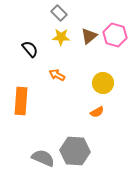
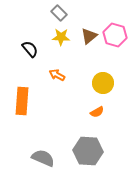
orange rectangle: moved 1 px right
gray hexagon: moved 13 px right
